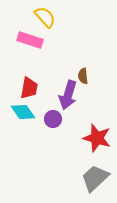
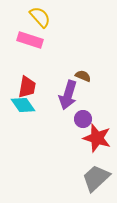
yellow semicircle: moved 5 px left
brown semicircle: rotated 119 degrees clockwise
red trapezoid: moved 2 px left, 1 px up
cyan diamond: moved 7 px up
purple circle: moved 30 px right
gray trapezoid: moved 1 px right
